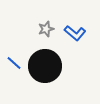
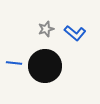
blue line: rotated 35 degrees counterclockwise
